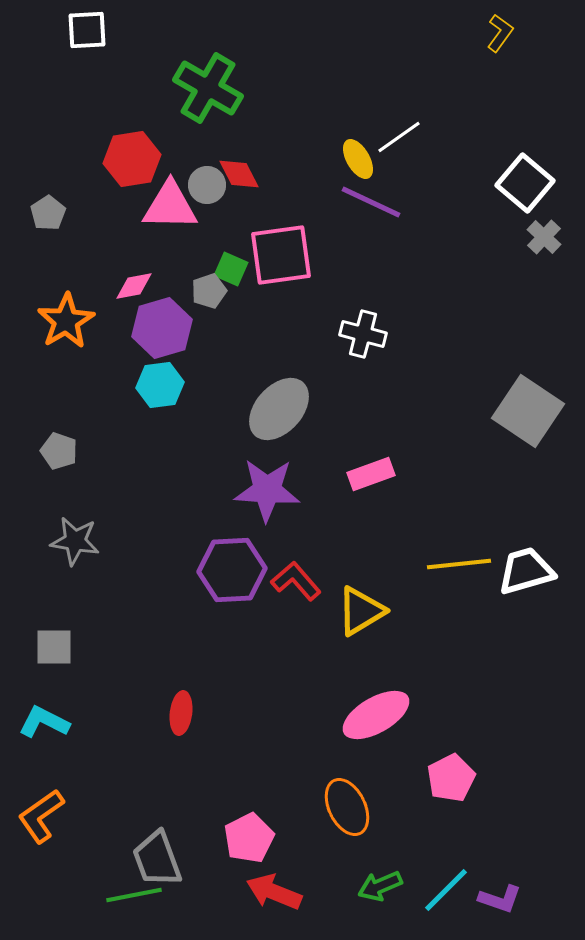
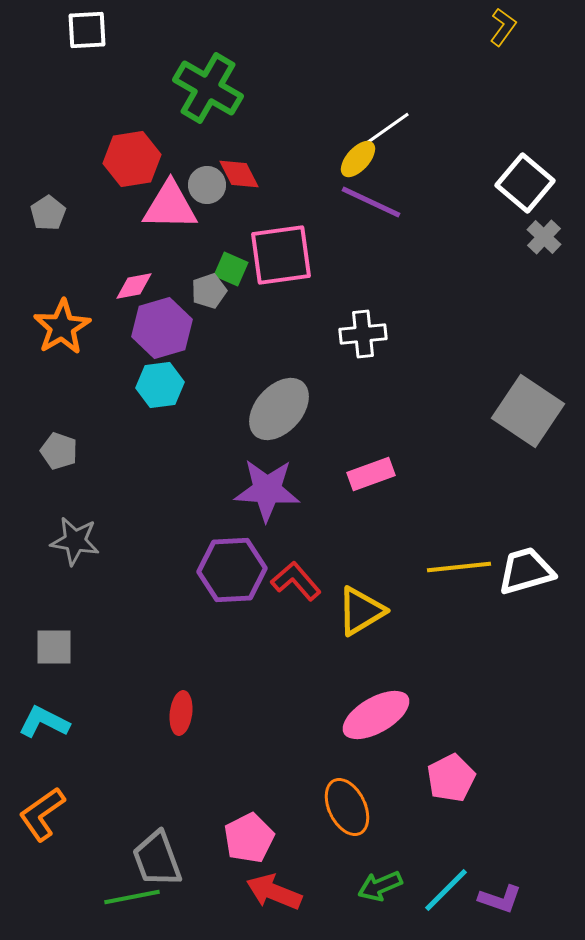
yellow L-shape at (500, 33): moved 3 px right, 6 px up
white line at (399, 137): moved 11 px left, 9 px up
yellow ellipse at (358, 159): rotated 72 degrees clockwise
orange star at (66, 321): moved 4 px left, 6 px down
white cross at (363, 334): rotated 21 degrees counterclockwise
yellow line at (459, 564): moved 3 px down
orange L-shape at (41, 816): moved 1 px right, 2 px up
green line at (134, 895): moved 2 px left, 2 px down
